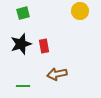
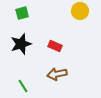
green square: moved 1 px left
red rectangle: moved 11 px right; rotated 56 degrees counterclockwise
green line: rotated 56 degrees clockwise
